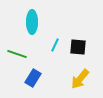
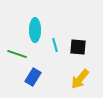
cyan ellipse: moved 3 px right, 8 px down
cyan line: rotated 40 degrees counterclockwise
blue rectangle: moved 1 px up
